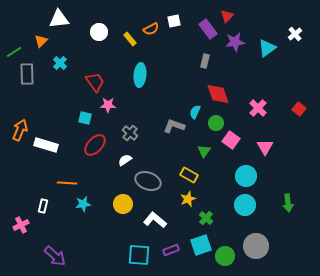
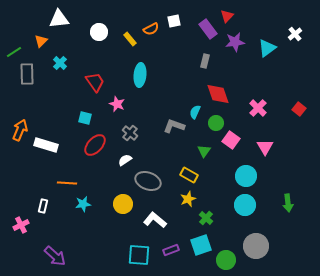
pink star at (108, 105): moved 9 px right, 1 px up; rotated 21 degrees clockwise
green circle at (225, 256): moved 1 px right, 4 px down
